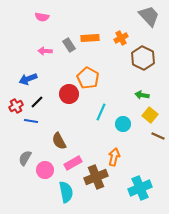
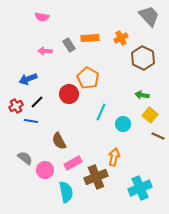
gray semicircle: rotated 98 degrees clockwise
